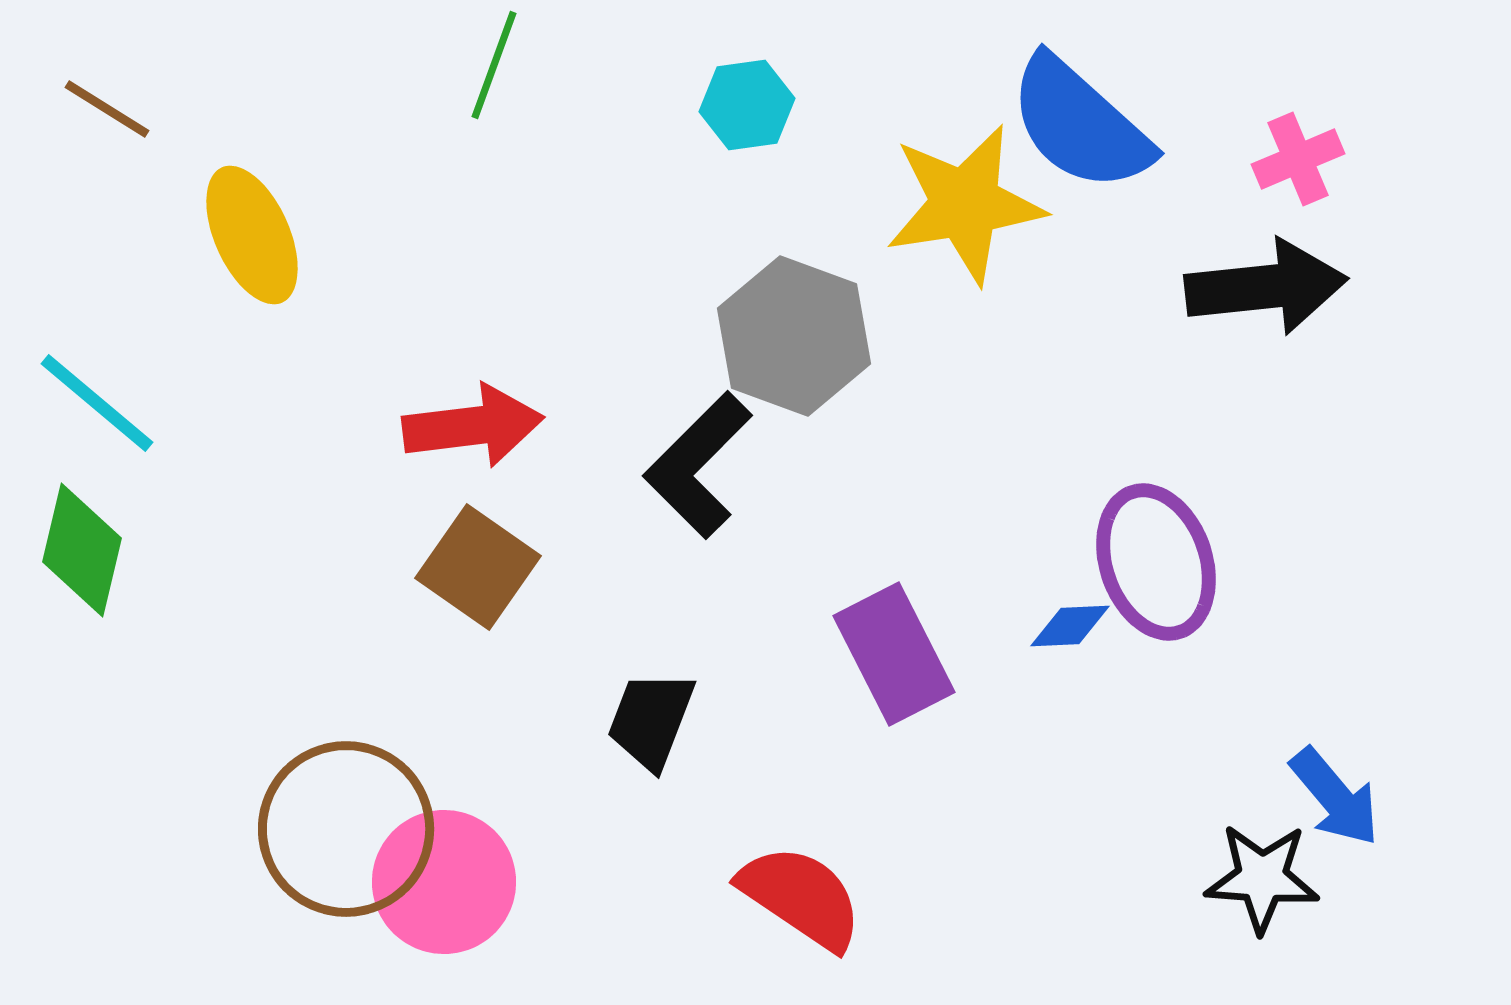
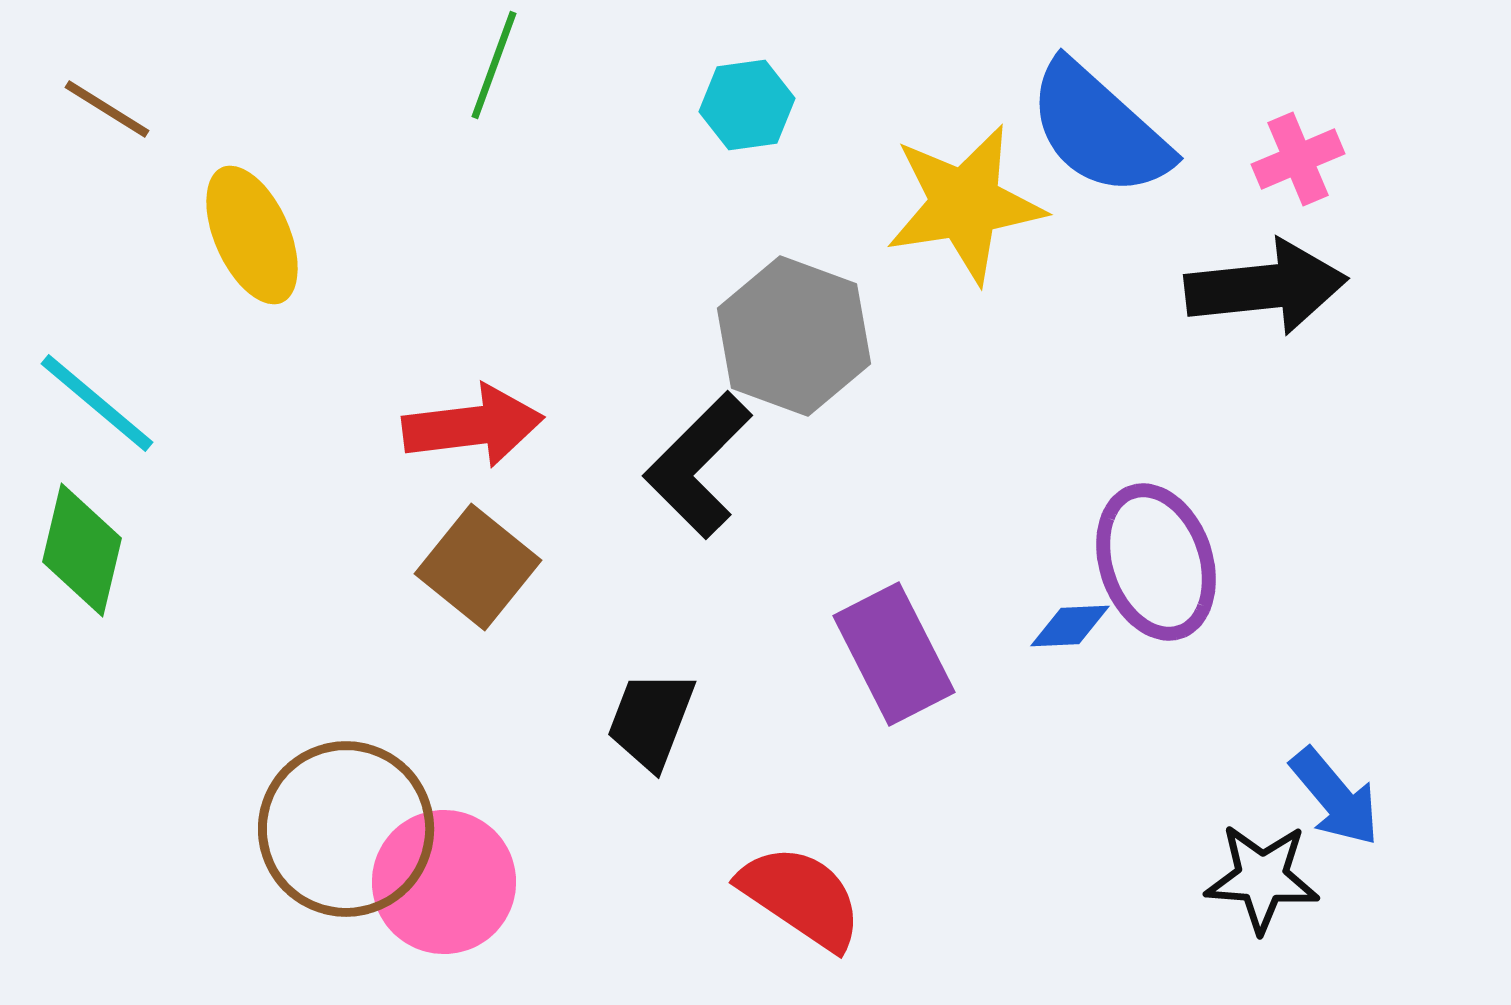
blue semicircle: moved 19 px right, 5 px down
brown square: rotated 4 degrees clockwise
